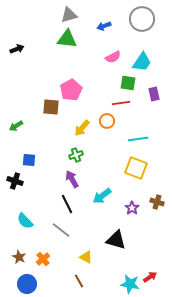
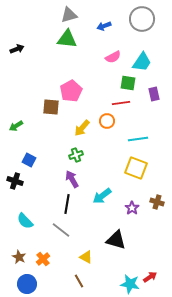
pink pentagon: moved 1 px down
blue square: rotated 24 degrees clockwise
black line: rotated 36 degrees clockwise
